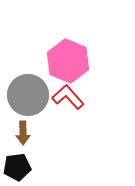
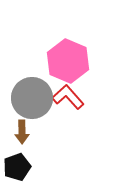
gray circle: moved 4 px right, 3 px down
brown arrow: moved 1 px left, 1 px up
black pentagon: rotated 12 degrees counterclockwise
